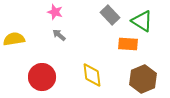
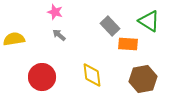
gray rectangle: moved 11 px down
green triangle: moved 7 px right
brown hexagon: rotated 12 degrees clockwise
